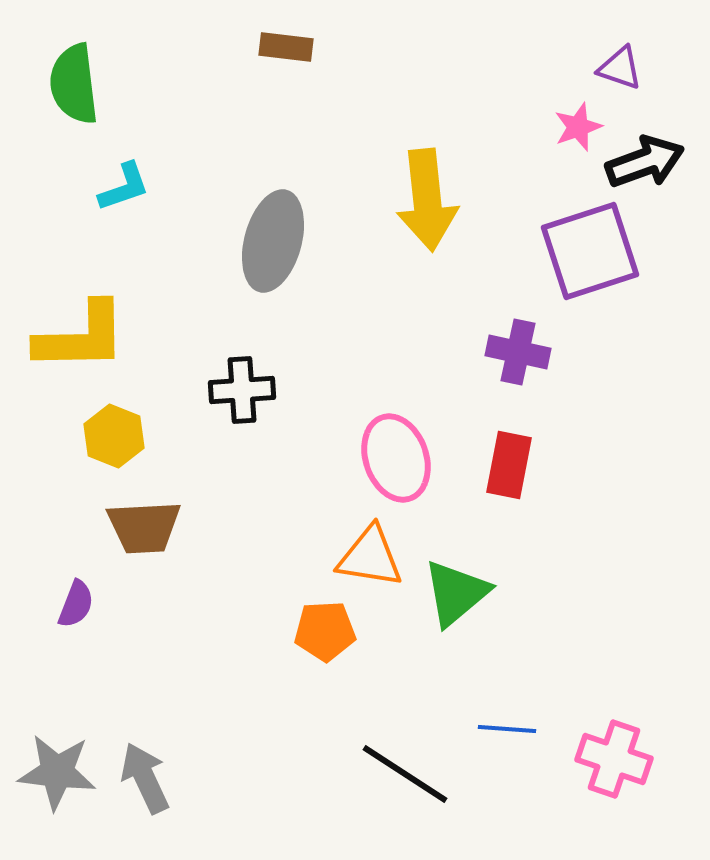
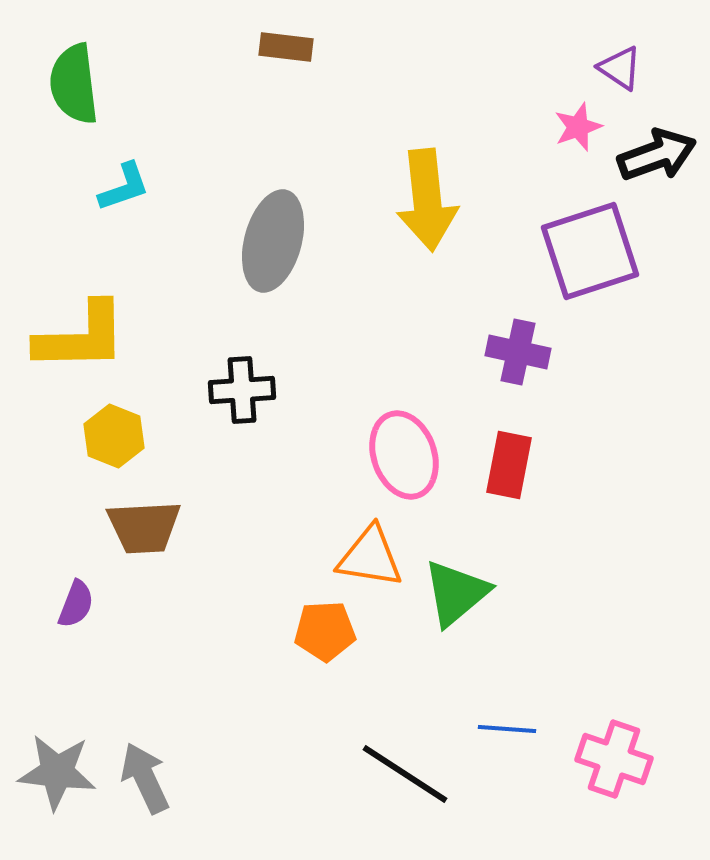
purple triangle: rotated 15 degrees clockwise
black arrow: moved 12 px right, 7 px up
pink ellipse: moved 8 px right, 3 px up
